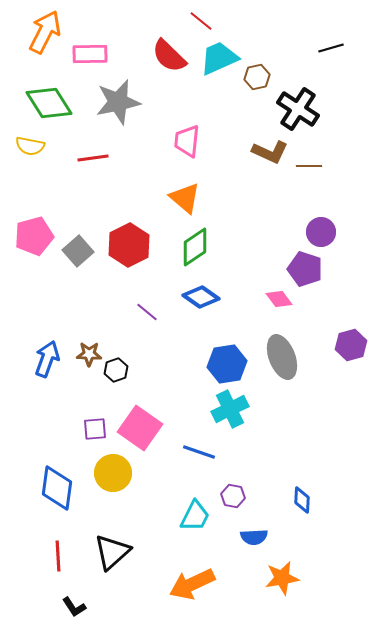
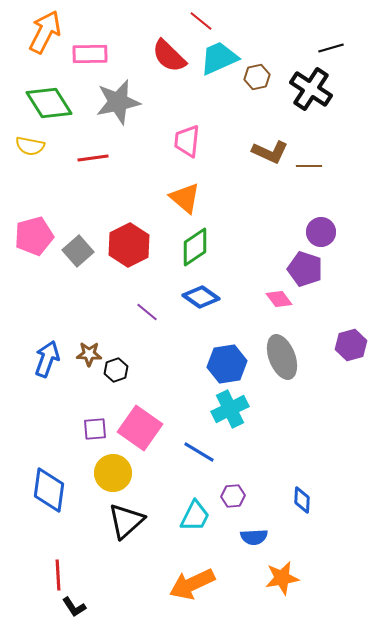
black cross at (298, 109): moved 13 px right, 20 px up
blue line at (199, 452): rotated 12 degrees clockwise
blue diamond at (57, 488): moved 8 px left, 2 px down
purple hexagon at (233, 496): rotated 15 degrees counterclockwise
black triangle at (112, 552): moved 14 px right, 31 px up
red line at (58, 556): moved 19 px down
